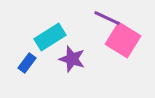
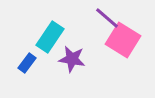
purple line: rotated 16 degrees clockwise
cyan rectangle: rotated 24 degrees counterclockwise
purple star: rotated 8 degrees counterclockwise
